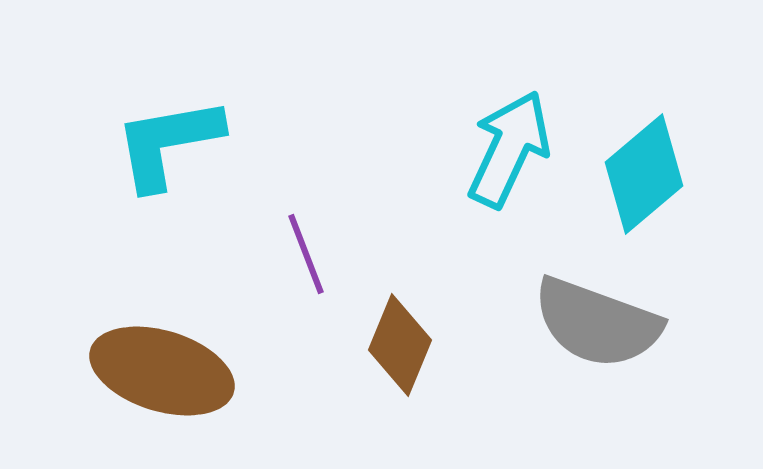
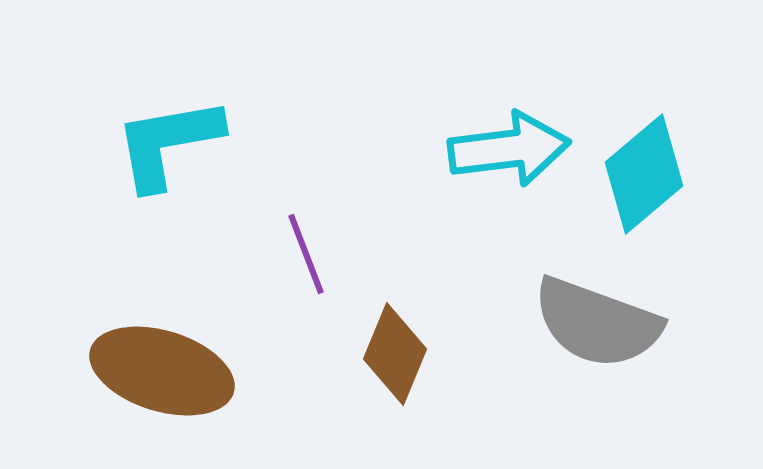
cyan arrow: rotated 58 degrees clockwise
brown diamond: moved 5 px left, 9 px down
